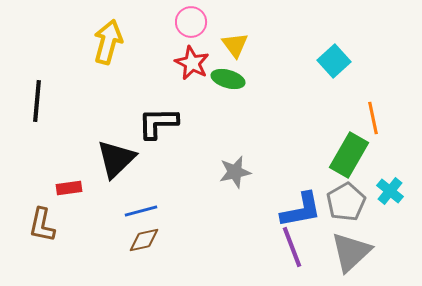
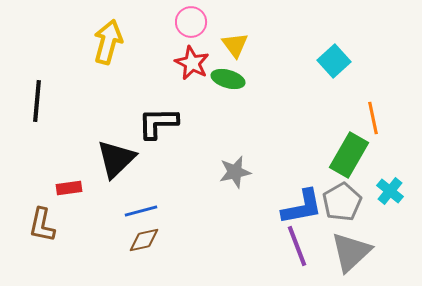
gray pentagon: moved 4 px left
blue L-shape: moved 1 px right, 3 px up
purple line: moved 5 px right, 1 px up
